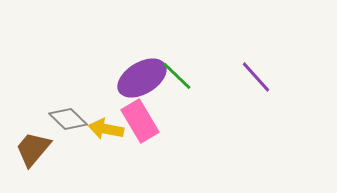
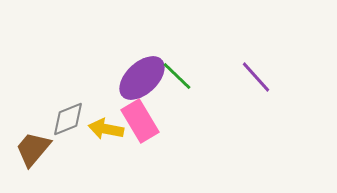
purple ellipse: rotated 12 degrees counterclockwise
gray diamond: rotated 66 degrees counterclockwise
